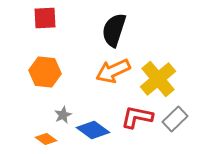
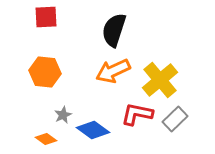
red square: moved 1 px right, 1 px up
yellow cross: moved 2 px right, 1 px down
red L-shape: moved 3 px up
